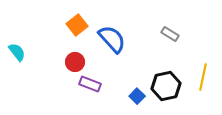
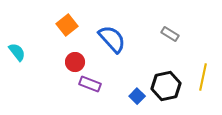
orange square: moved 10 px left
